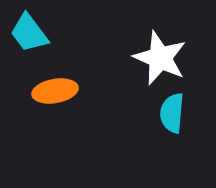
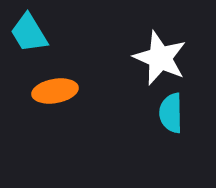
cyan trapezoid: rotated 6 degrees clockwise
cyan semicircle: moved 1 px left; rotated 6 degrees counterclockwise
